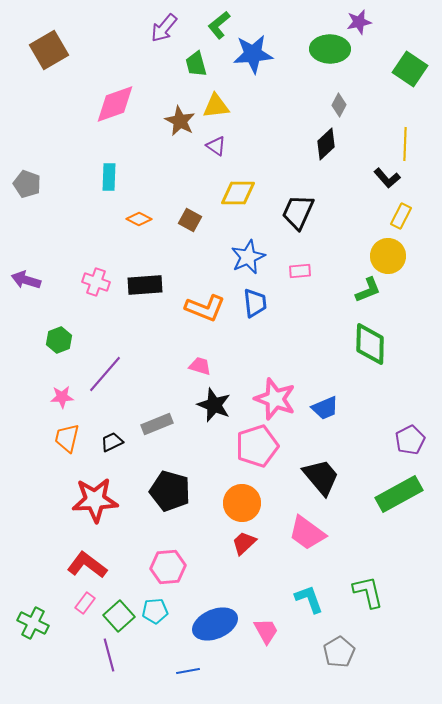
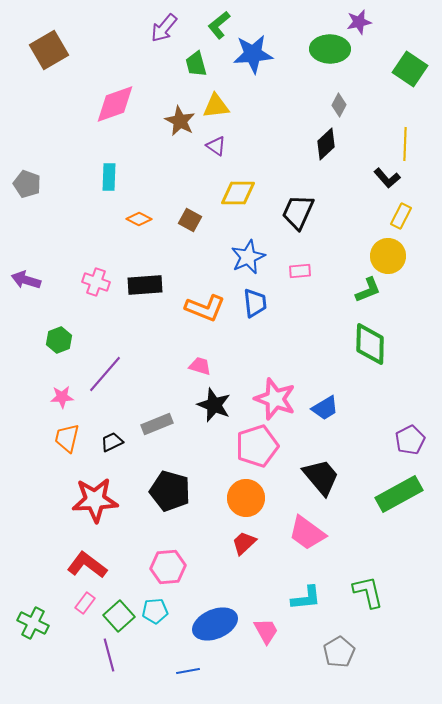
blue trapezoid at (325, 408): rotated 8 degrees counterclockwise
orange circle at (242, 503): moved 4 px right, 5 px up
cyan L-shape at (309, 599): moved 3 px left, 1 px up; rotated 104 degrees clockwise
